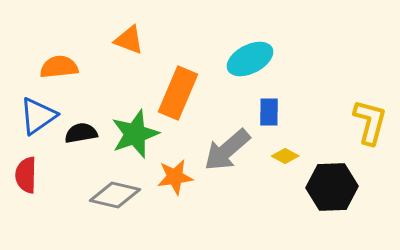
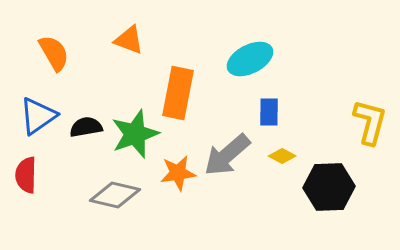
orange semicircle: moved 5 px left, 14 px up; rotated 66 degrees clockwise
orange rectangle: rotated 12 degrees counterclockwise
black semicircle: moved 5 px right, 6 px up
gray arrow: moved 5 px down
yellow diamond: moved 3 px left
orange star: moved 3 px right, 4 px up
black hexagon: moved 3 px left
